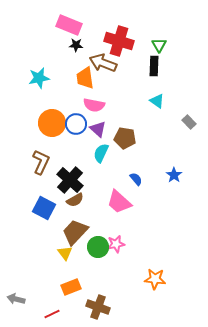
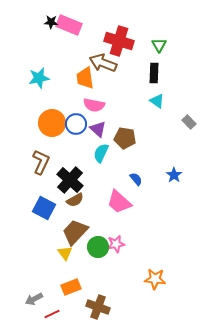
black star: moved 25 px left, 23 px up
black rectangle: moved 7 px down
gray arrow: moved 18 px right; rotated 42 degrees counterclockwise
